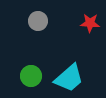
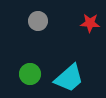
green circle: moved 1 px left, 2 px up
